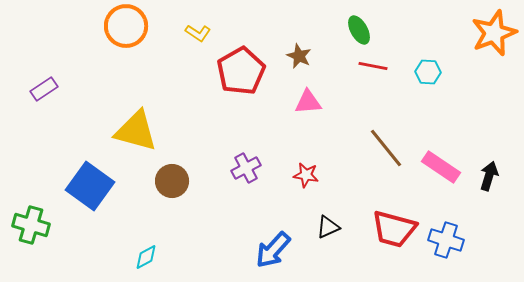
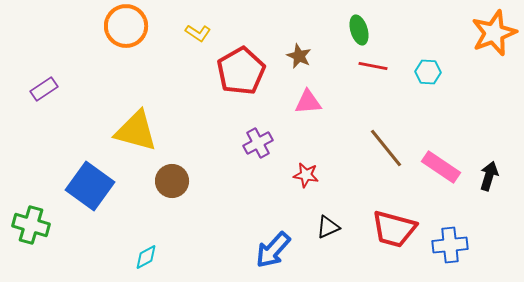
green ellipse: rotated 12 degrees clockwise
purple cross: moved 12 px right, 25 px up
blue cross: moved 4 px right, 5 px down; rotated 24 degrees counterclockwise
